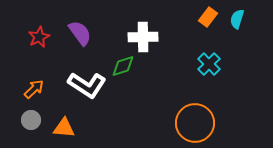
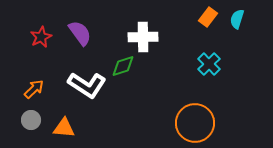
red star: moved 2 px right
